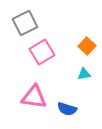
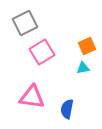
orange square: rotated 24 degrees clockwise
cyan triangle: moved 1 px left, 6 px up
pink triangle: moved 2 px left
blue semicircle: rotated 84 degrees clockwise
